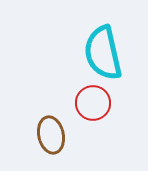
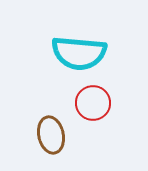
cyan semicircle: moved 24 px left; rotated 72 degrees counterclockwise
